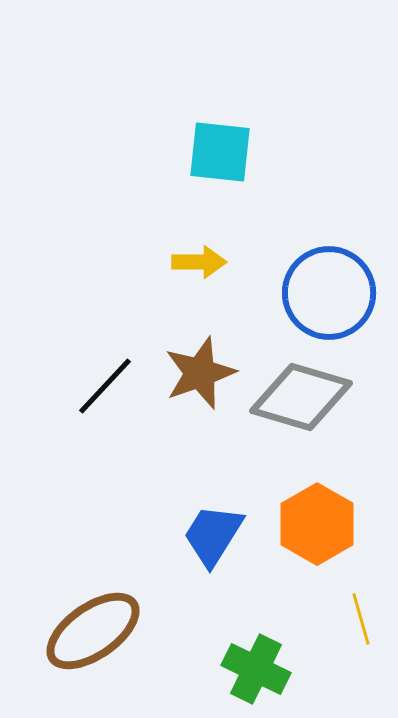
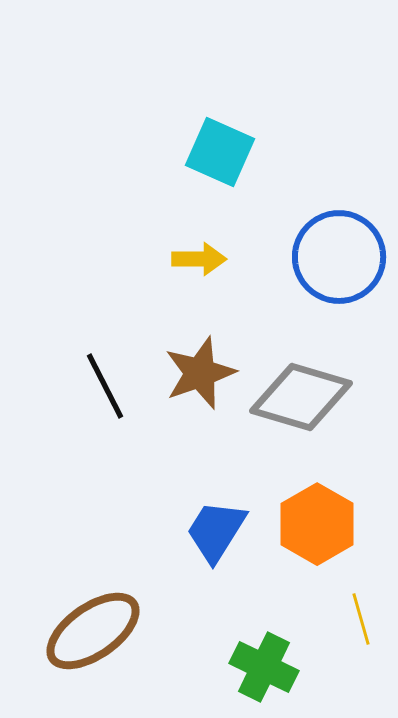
cyan square: rotated 18 degrees clockwise
yellow arrow: moved 3 px up
blue circle: moved 10 px right, 36 px up
black line: rotated 70 degrees counterclockwise
blue trapezoid: moved 3 px right, 4 px up
green cross: moved 8 px right, 2 px up
